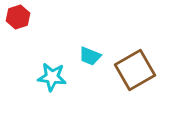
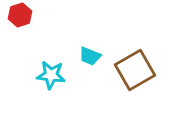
red hexagon: moved 2 px right, 2 px up
cyan star: moved 1 px left, 2 px up
